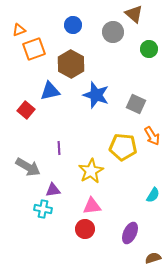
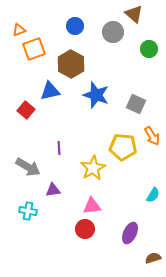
blue circle: moved 2 px right, 1 px down
yellow star: moved 2 px right, 3 px up
cyan cross: moved 15 px left, 2 px down
